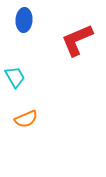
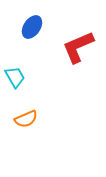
blue ellipse: moved 8 px right, 7 px down; rotated 30 degrees clockwise
red L-shape: moved 1 px right, 7 px down
